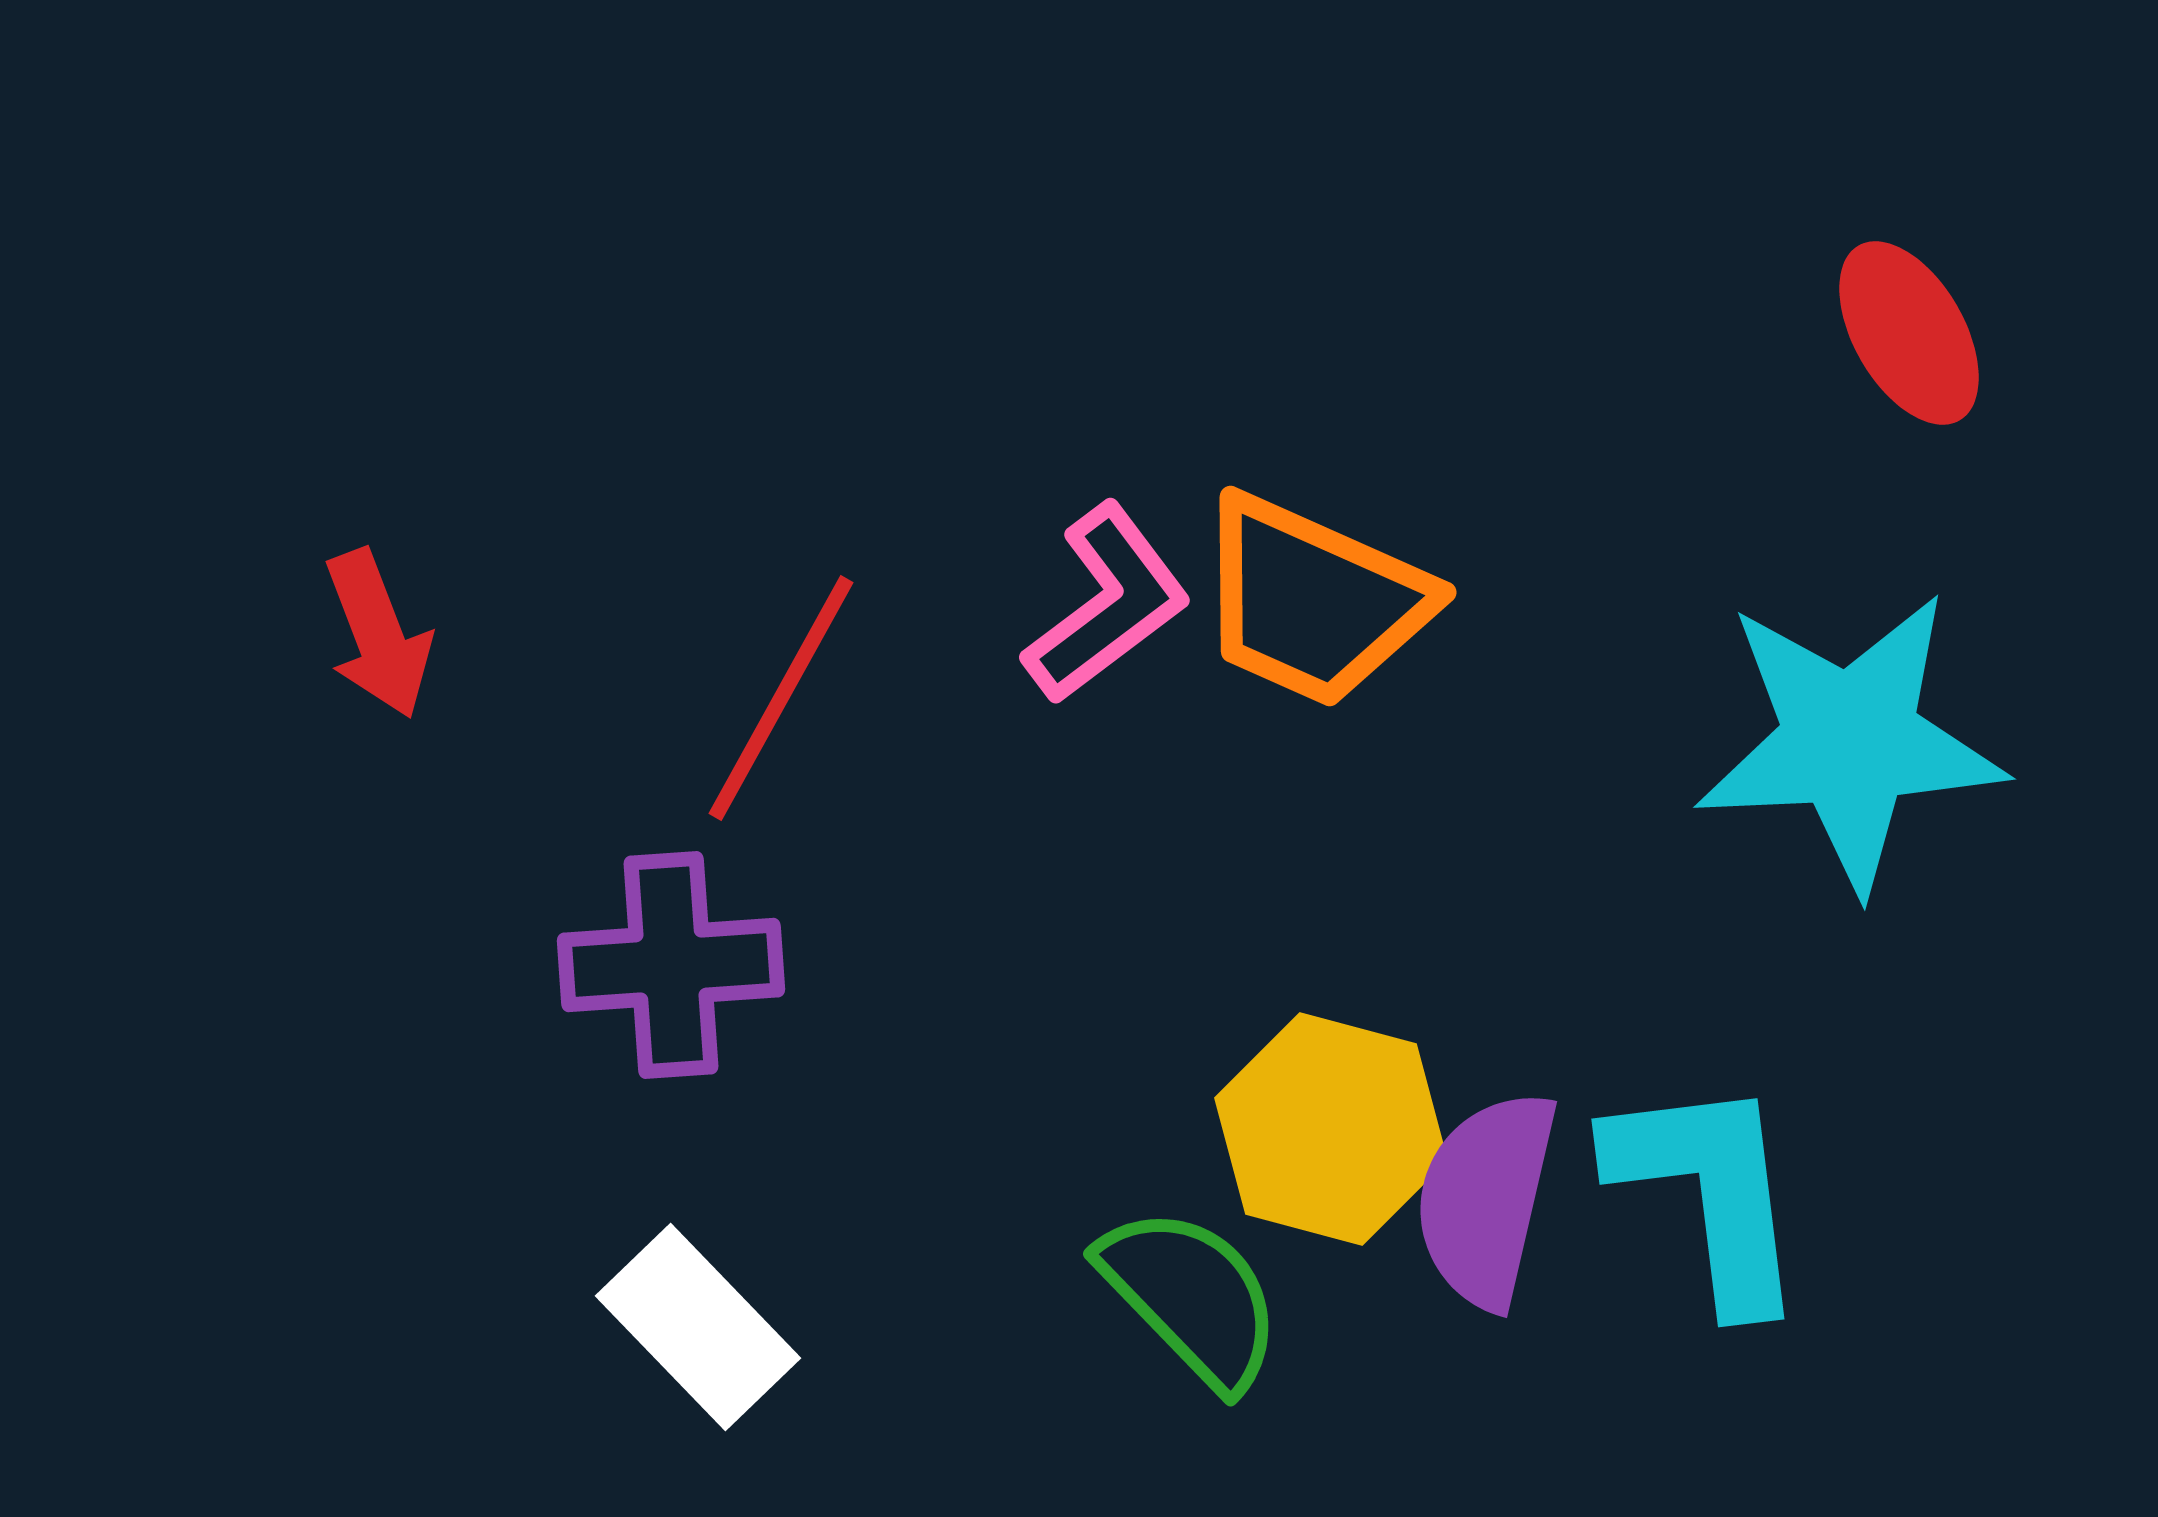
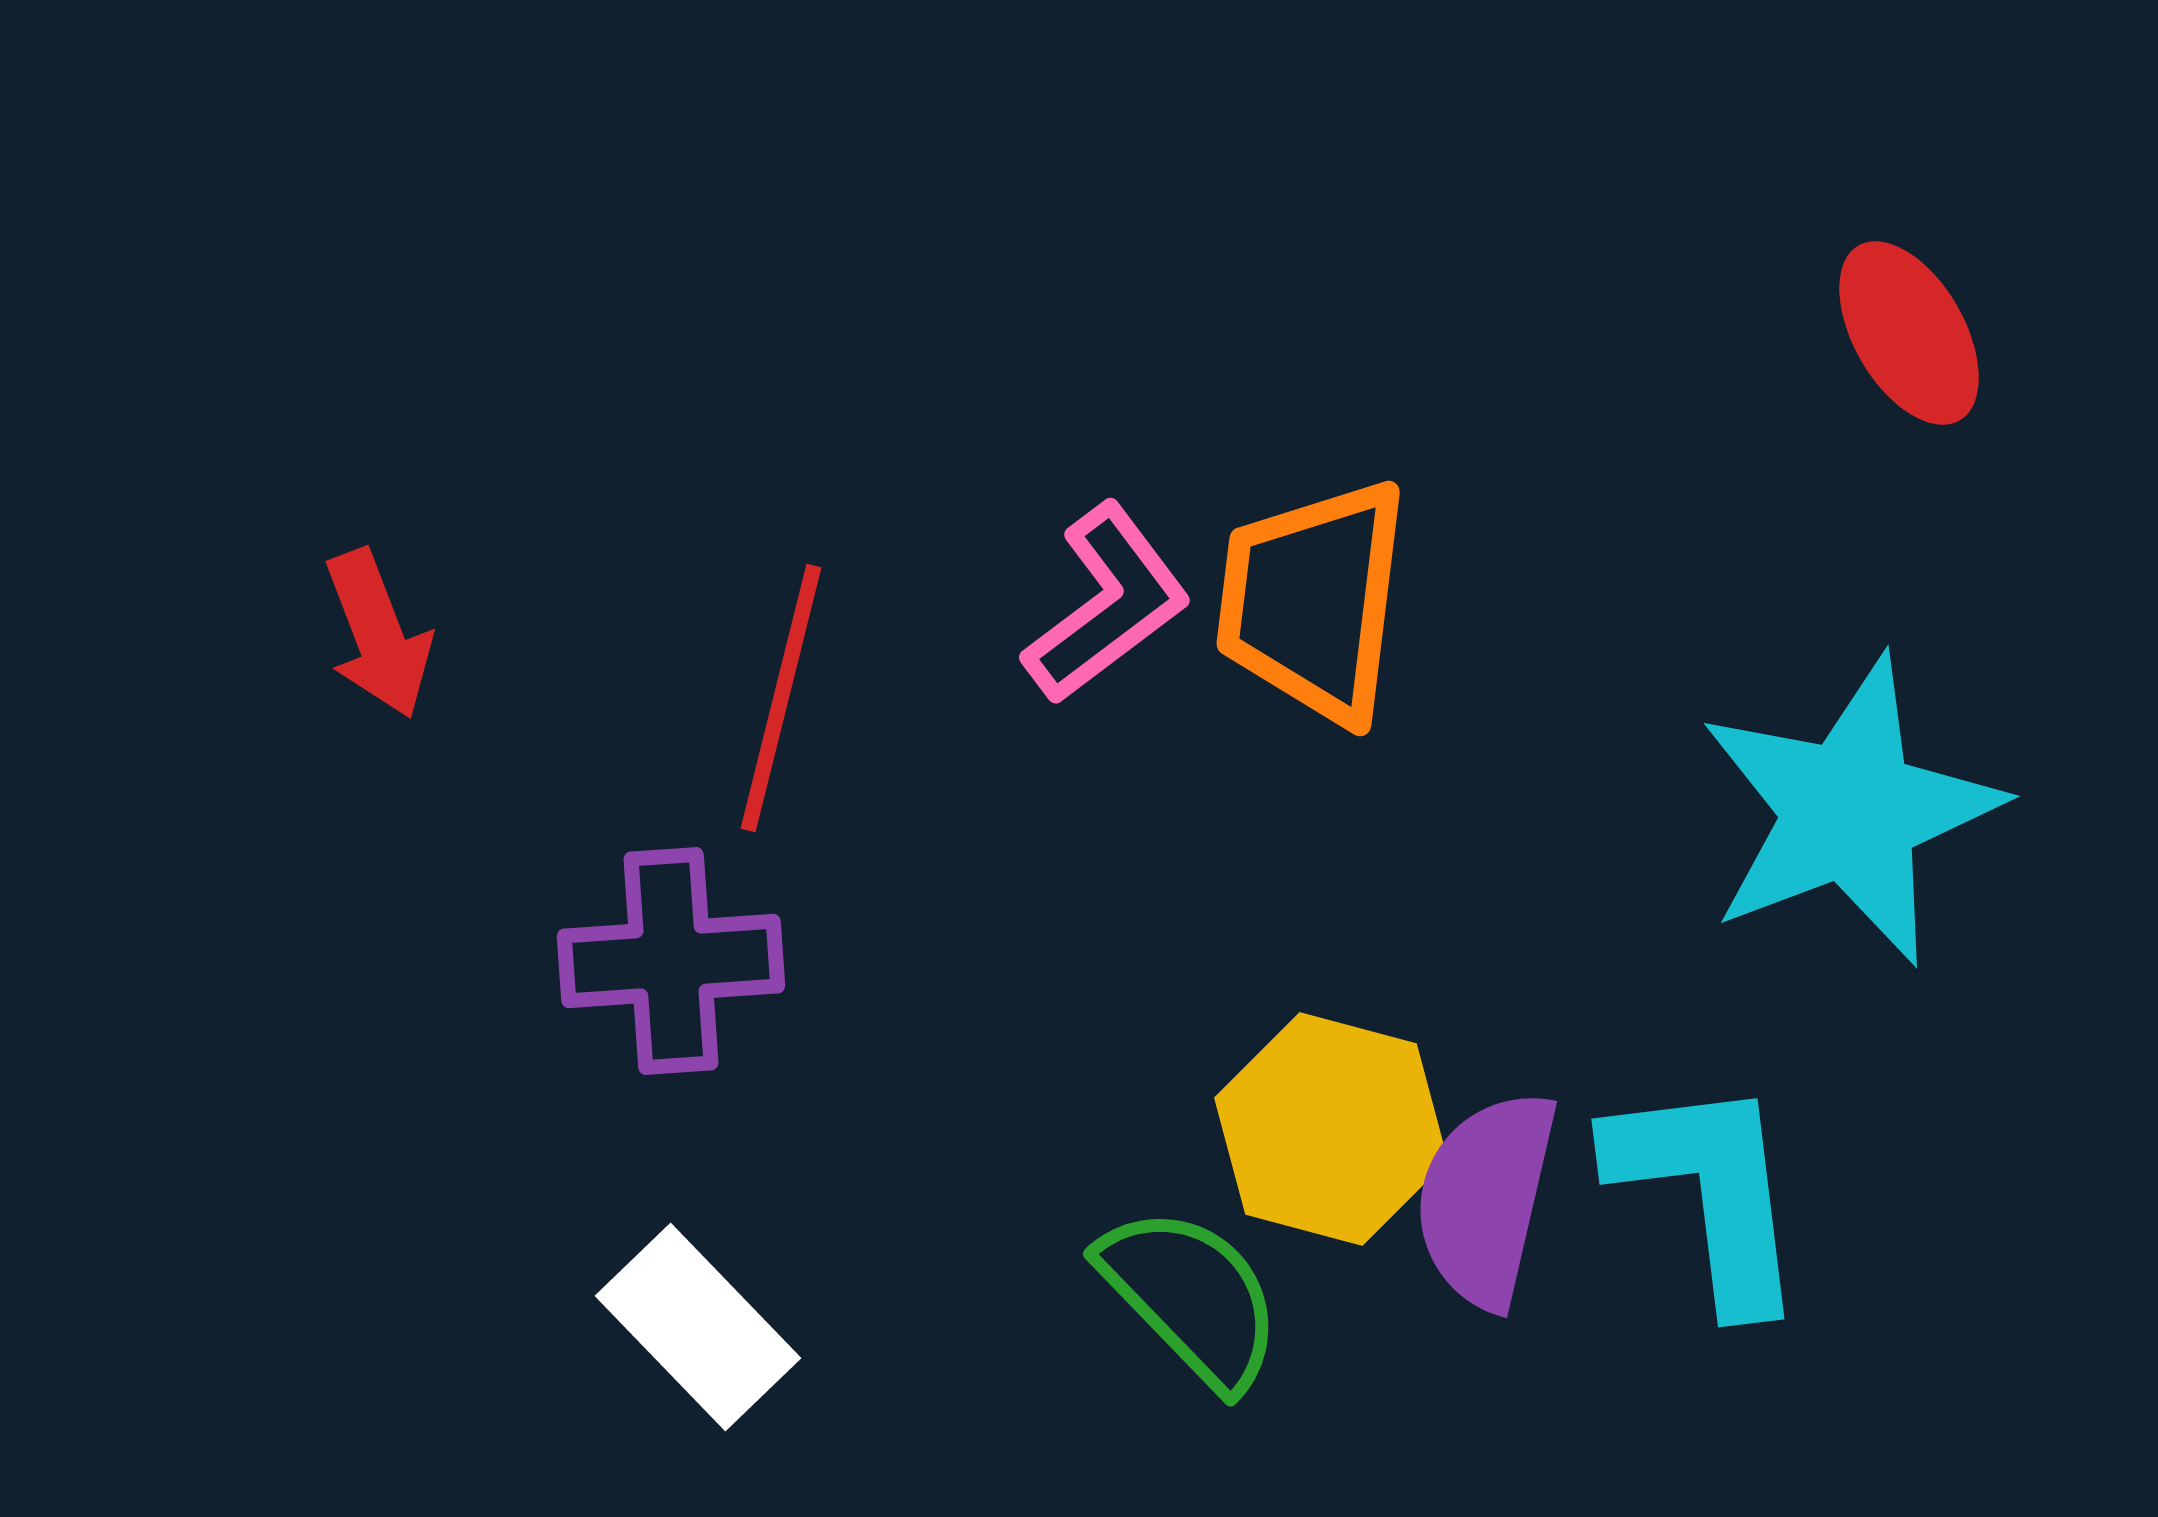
orange trapezoid: rotated 73 degrees clockwise
red line: rotated 15 degrees counterclockwise
cyan star: moved 70 px down; rotated 18 degrees counterclockwise
purple cross: moved 4 px up
